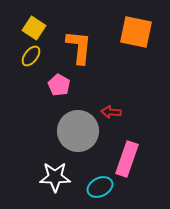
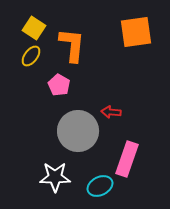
orange square: rotated 20 degrees counterclockwise
orange L-shape: moved 7 px left, 2 px up
cyan ellipse: moved 1 px up
